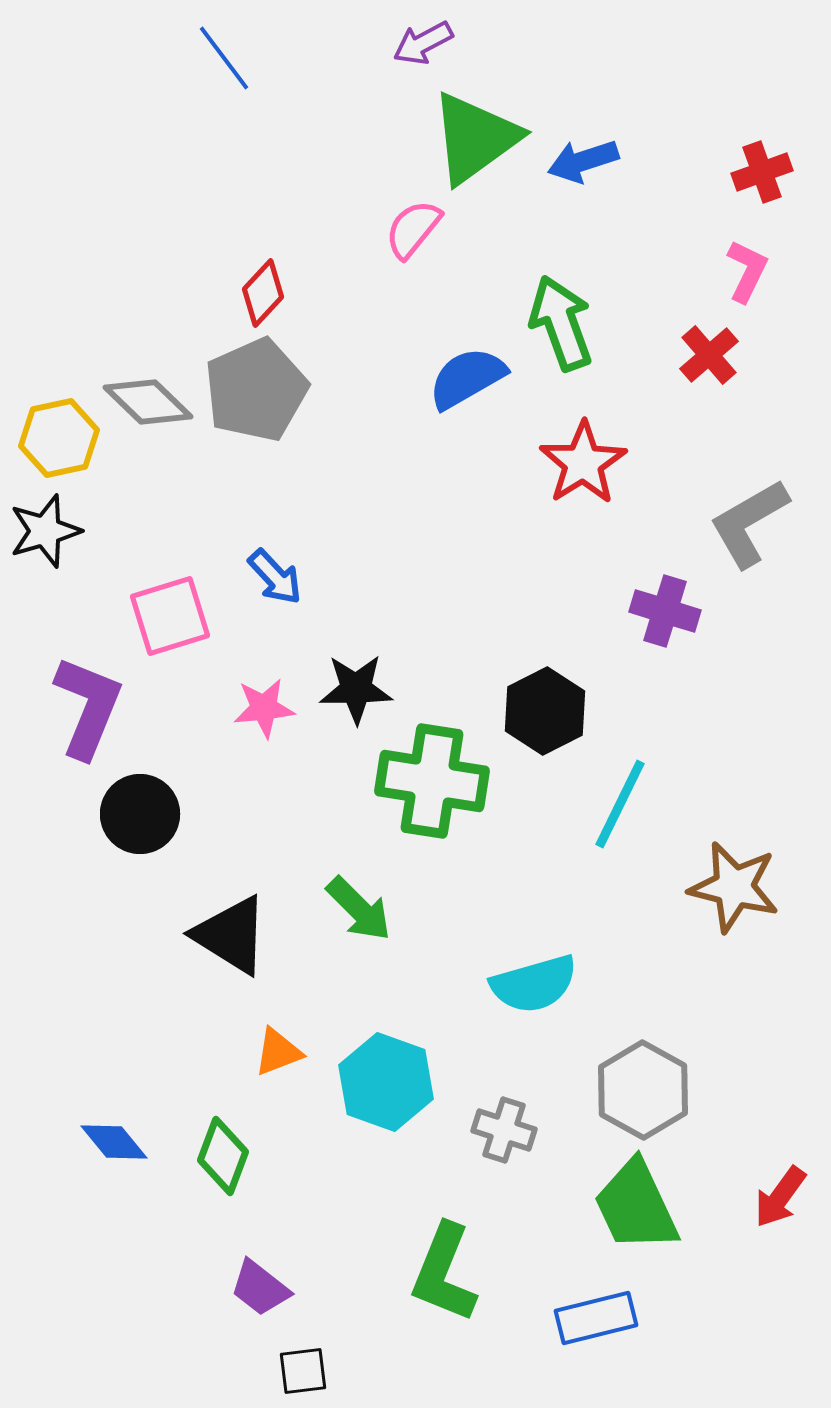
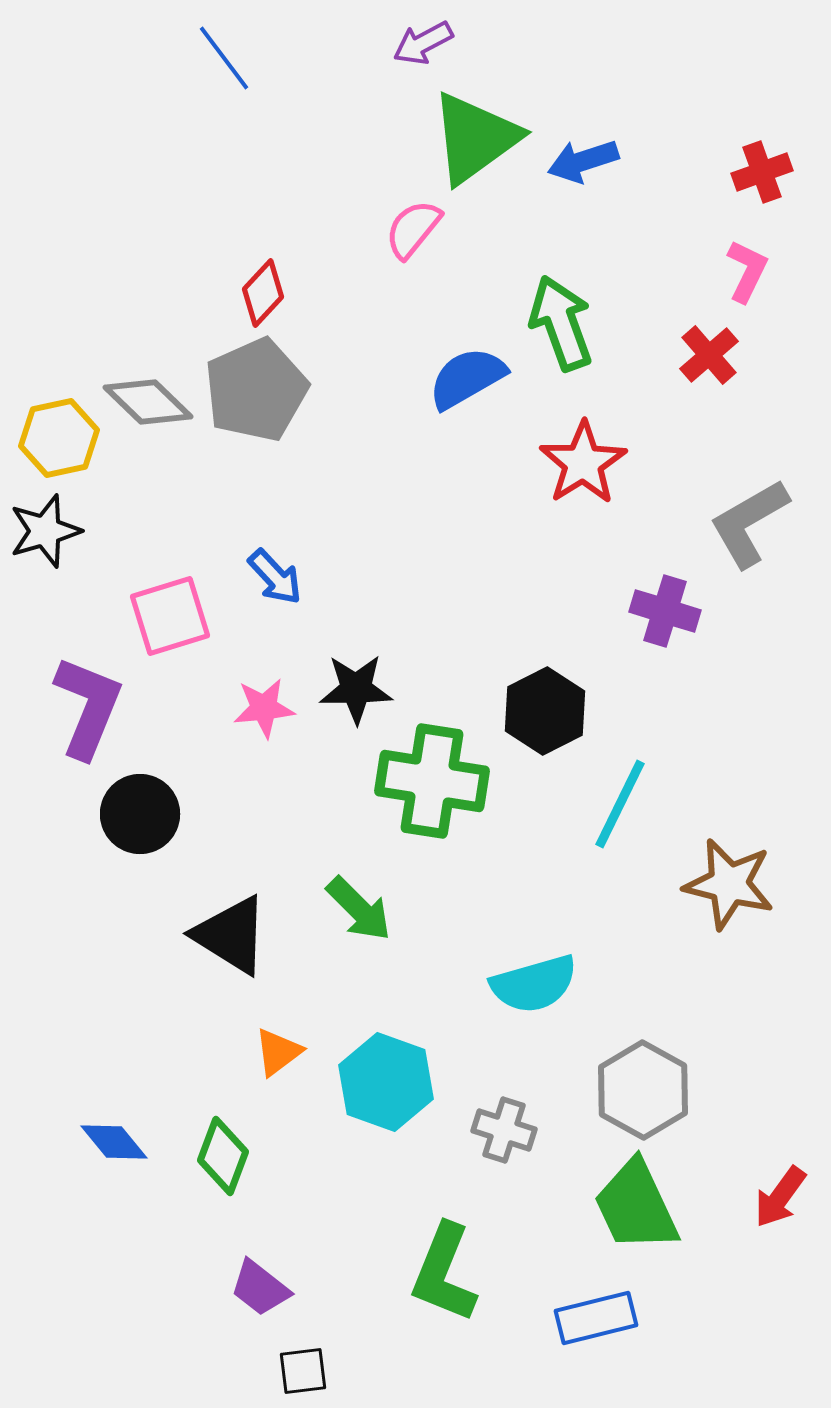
brown star at (734, 887): moved 5 px left, 3 px up
orange triangle at (278, 1052): rotated 16 degrees counterclockwise
